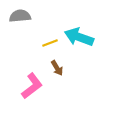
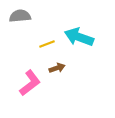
yellow line: moved 3 px left, 1 px down
brown arrow: rotated 77 degrees counterclockwise
pink L-shape: moved 2 px left, 3 px up
